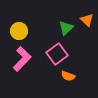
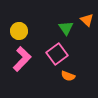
green triangle: rotated 21 degrees counterclockwise
